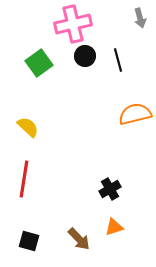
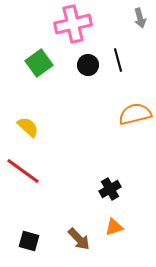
black circle: moved 3 px right, 9 px down
red line: moved 1 px left, 8 px up; rotated 63 degrees counterclockwise
